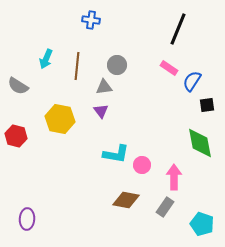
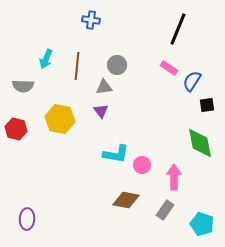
gray semicircle: moved 5 px right; rotated 30 degrees counterclockwise
red hexagon: moved 7 px up
gray rectangle: moved 3 px down
